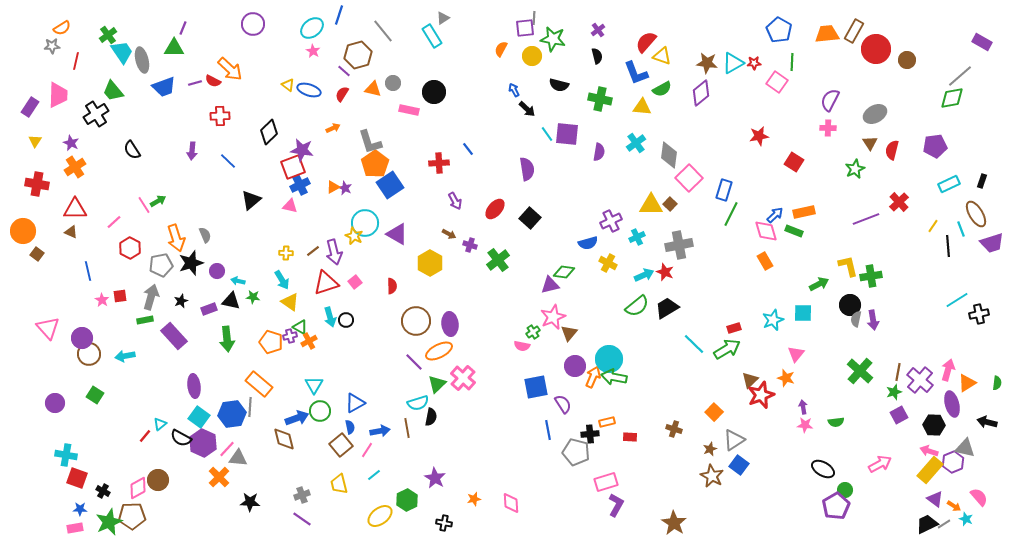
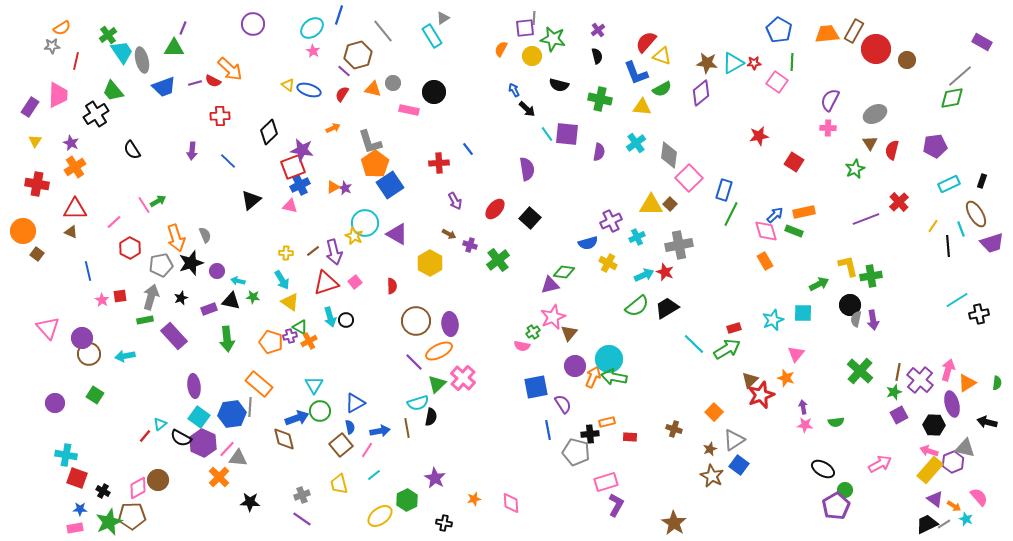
black star at (181, 301): moved 3 px up
